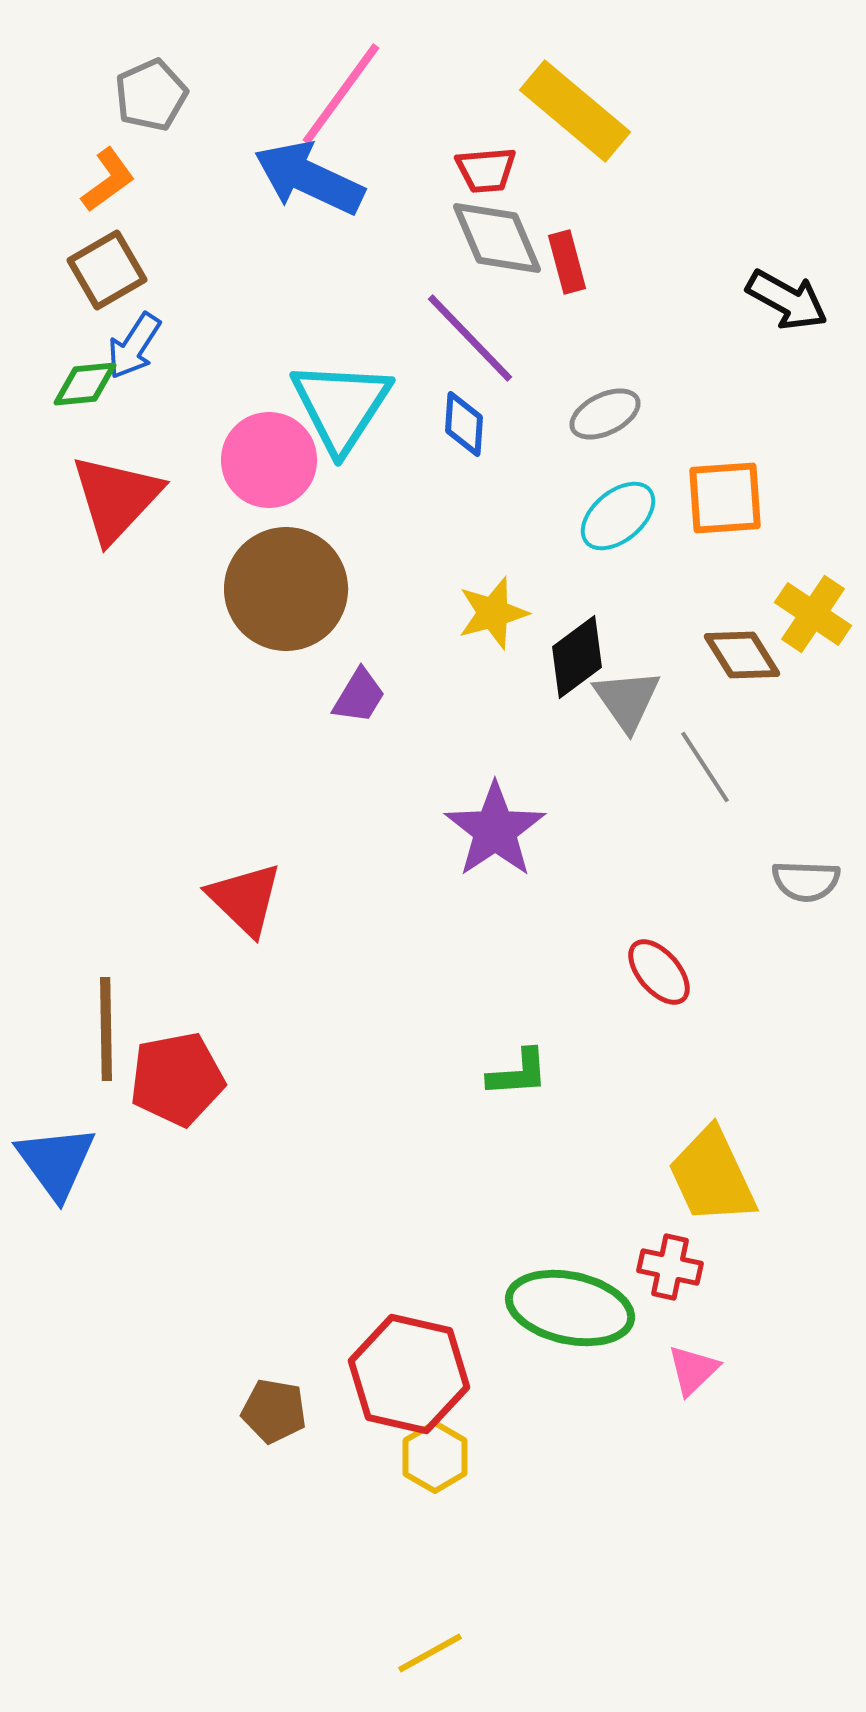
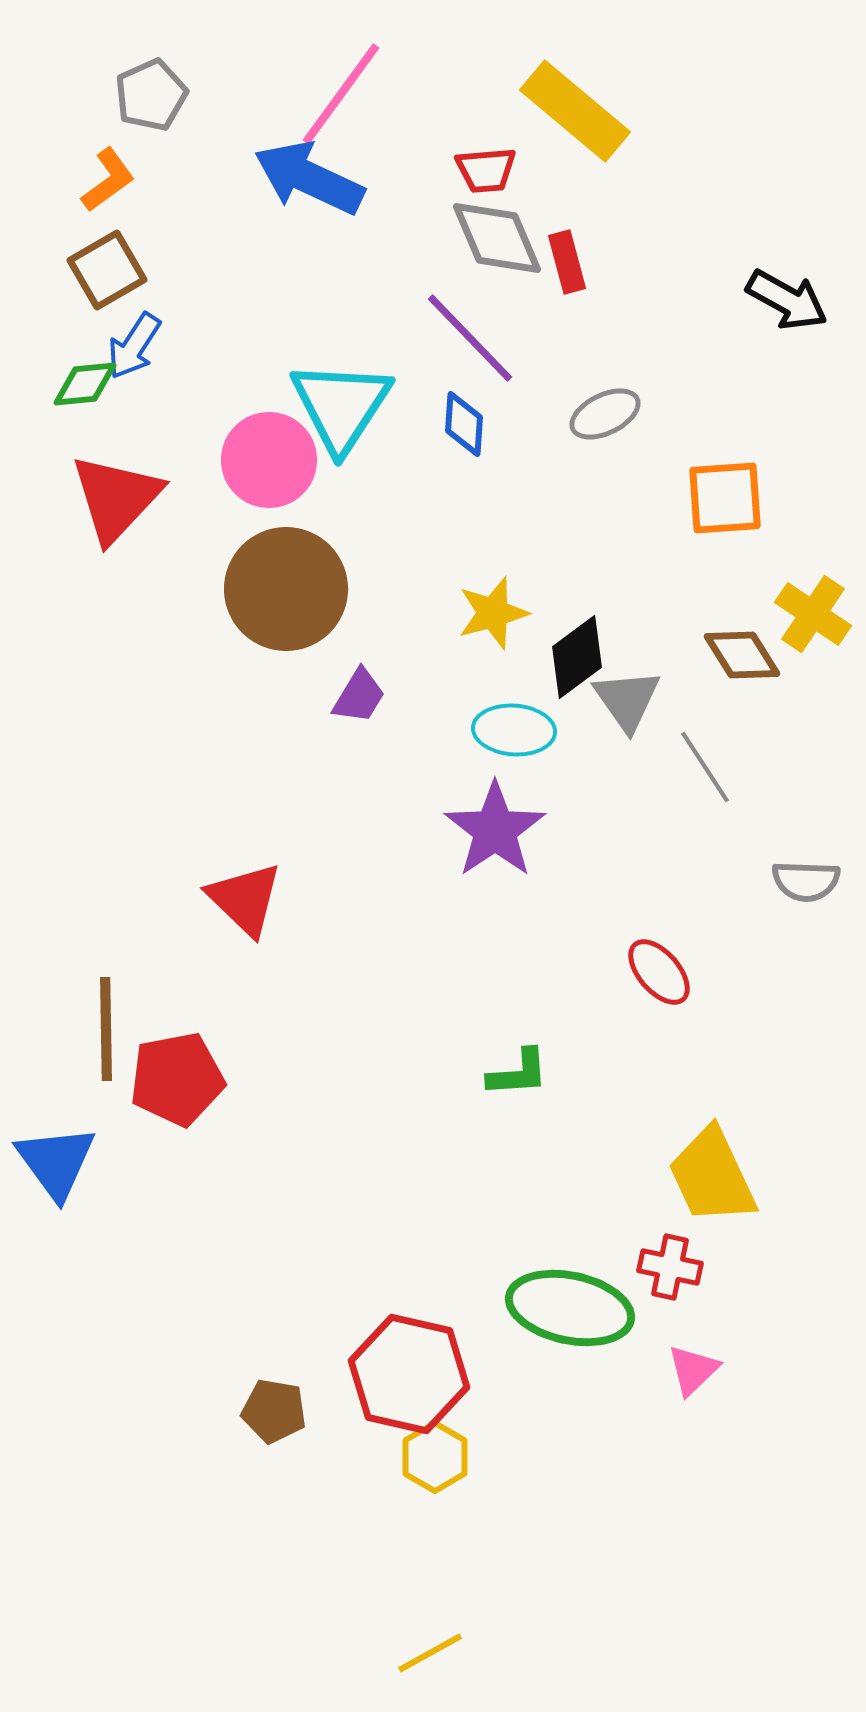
cyan ellipse at (618, 516): moved 104 px left, 214 px down; rotated 44 degrees clockwise
